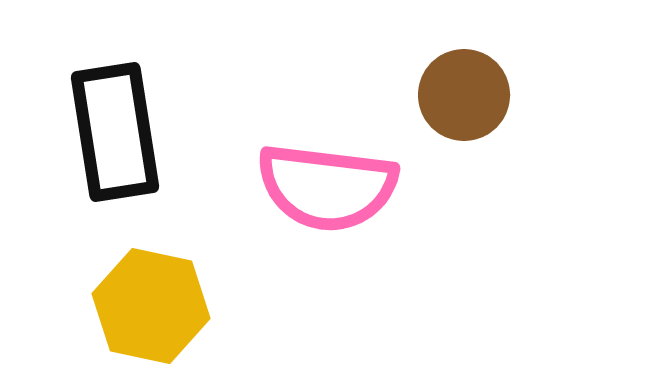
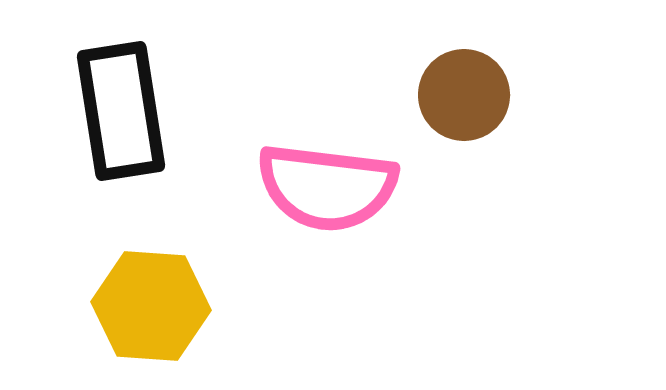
black rectangle: moved 6 px right, 21 px up
yellow hexagon: rotated 8 degrees counterclockwise
